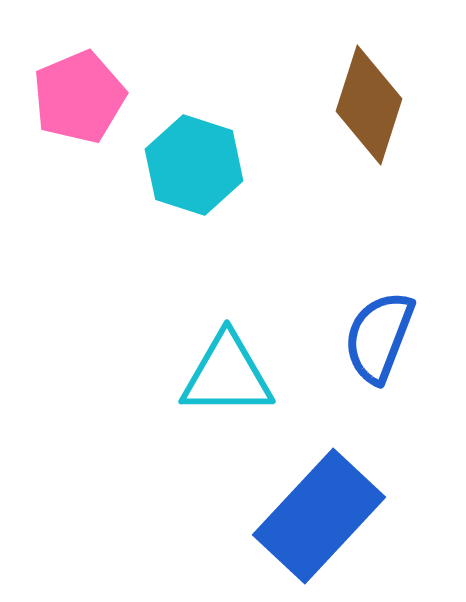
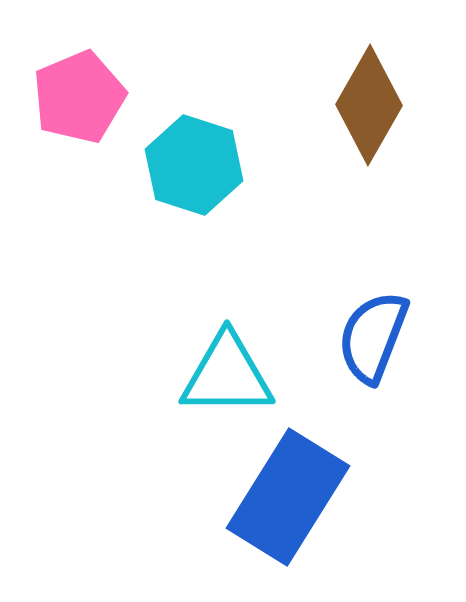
brown diamond: rotated 12 degrees clockwise
blue semicircle: moved 6 px left
blue rectangle: moved 31 px left, 19 px up; rotated 11 degrees counterclockwise
